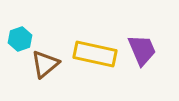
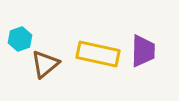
purple trapezoid: moved 1 px right, 1 px down; rotated 24 degrees clockwise
yellow rectangle: moved 3 px right
